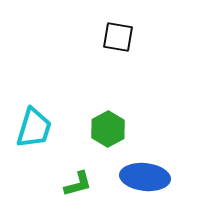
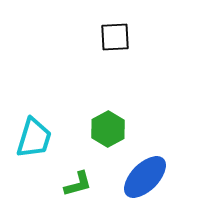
black square: moved 3 px left; rotated 12 degrees counterclockwise
cyan trapezoid: moved 10 px down
blue ellipse: rotated 51 degrees counterclockwise
